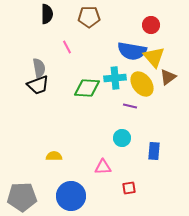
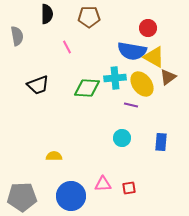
red circle: moved 3 px left, 3 px down
yellow triangle: rotated 20 degrees counterclockwise
gray semicircle: moved 22 px left, 32 px up
purple line: moved 1 px right, 1 px up
blue rectangle: moved 7 px right, 9 px up
pink triangle: moved 17 px down
